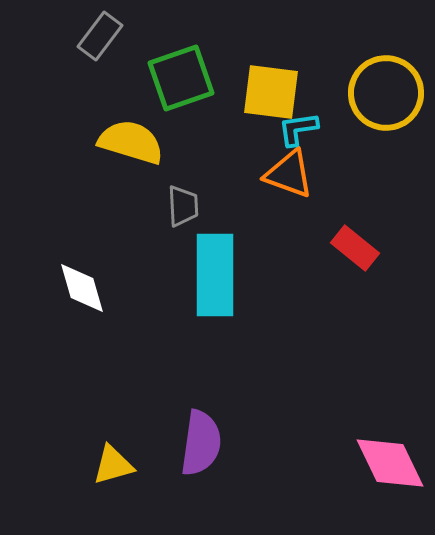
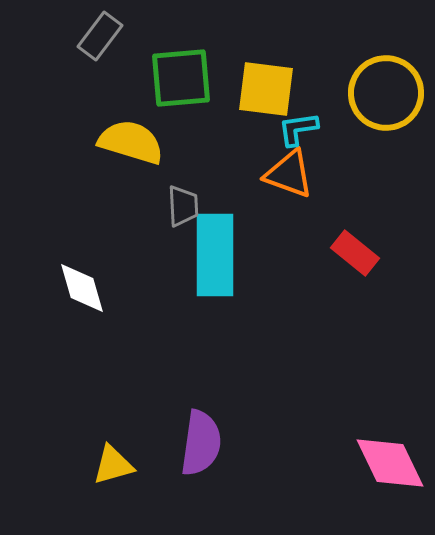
green square: rotated 14 degrees clockwise
yellow square: moved 5 px left, 3 px up
red rectangle: moved 5 px down
cyan rectangle: moved 20 px up
